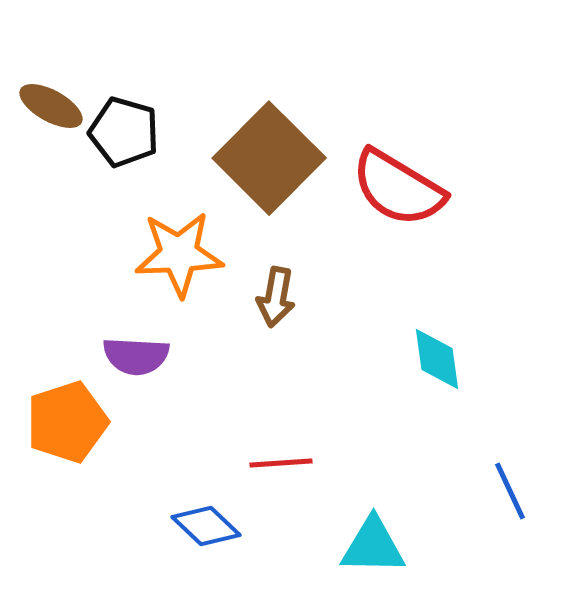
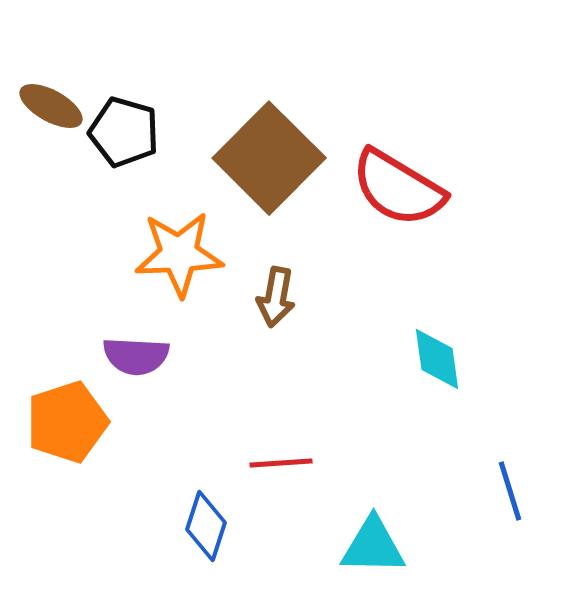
blue line: rotated 8 degrees clockwise
blue diamond: rotated 64 degrees clockwise
